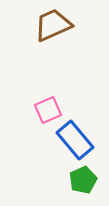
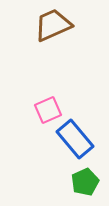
blue rectangle: moved 1 px up
green pentagon: moved 2 px right, 2 px down
